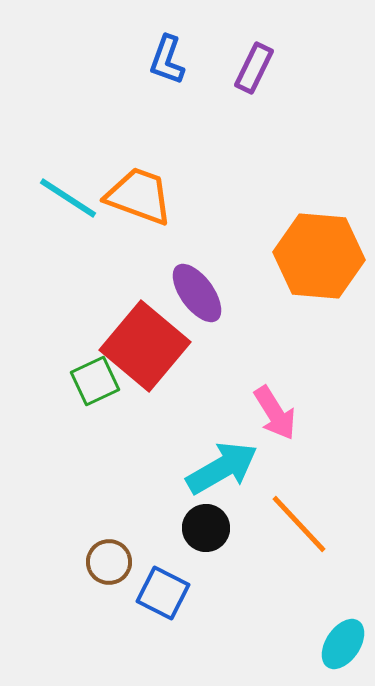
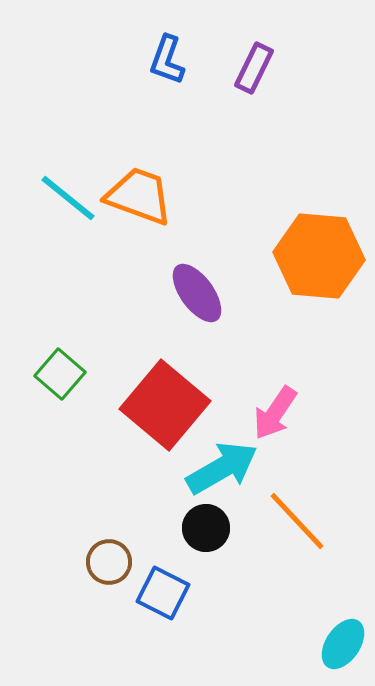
cyan line: rotated 6 degrees clockwise
red square: moved 20 px right, 59 px down
green square: moved 35 px left, 7 px up; rotated 24 degrees counterclockwise
pink arrow: rotated 66 degrees clockwise
orange line: moved 2 px left, 3 px up
